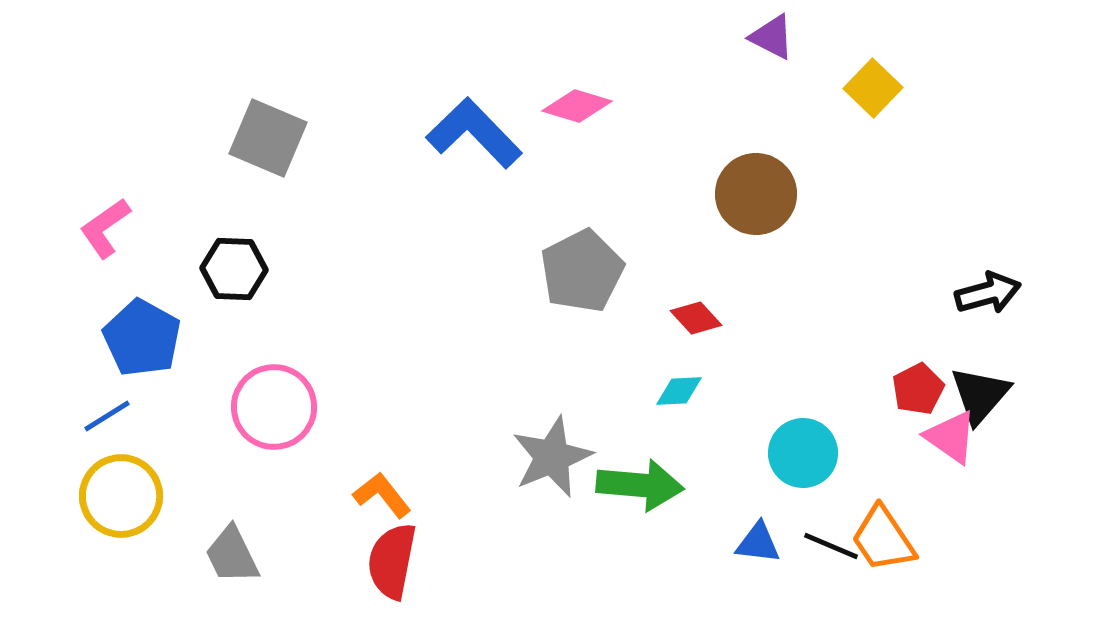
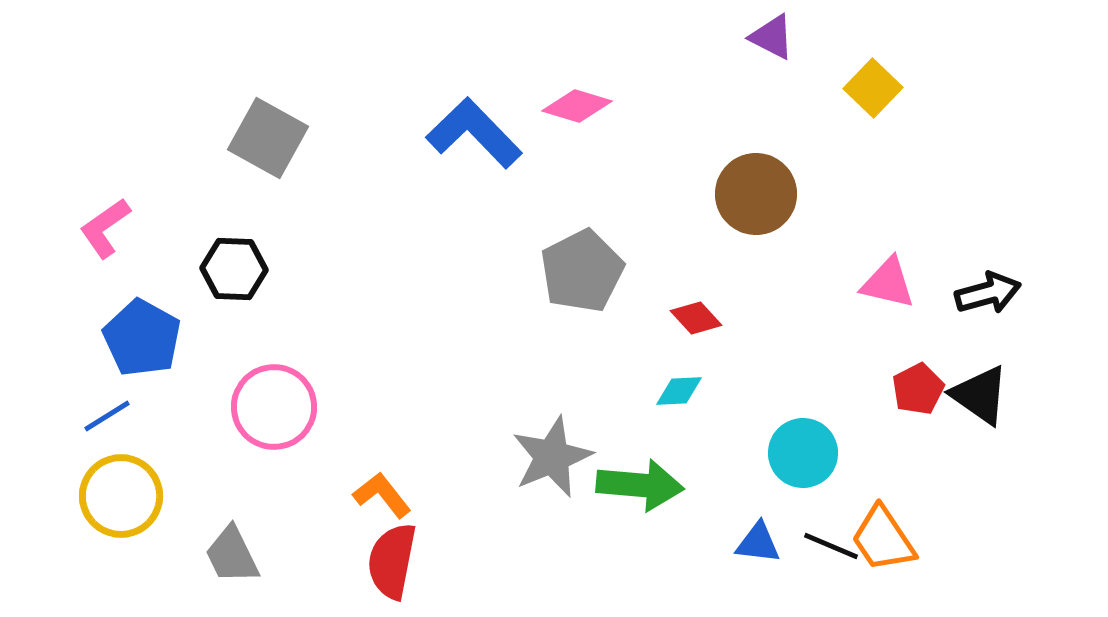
gray square: rotated 6 degrees clockwise
black triangle: rotated 36 degrees counterclockwise
pink triangle: moved 63 px left, 154 px up; rotated 22 degrees counterclockwise
